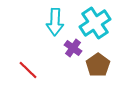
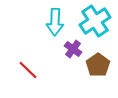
cyan cross: moved 2 px up
purple cross: moved 1 px down
